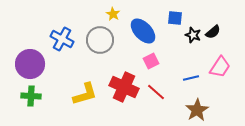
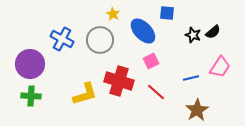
blue square: moved 8 px left, 5 px up
red cross: moved 5 px left, 6 px up; rotated 8 degrees counterclockwise
